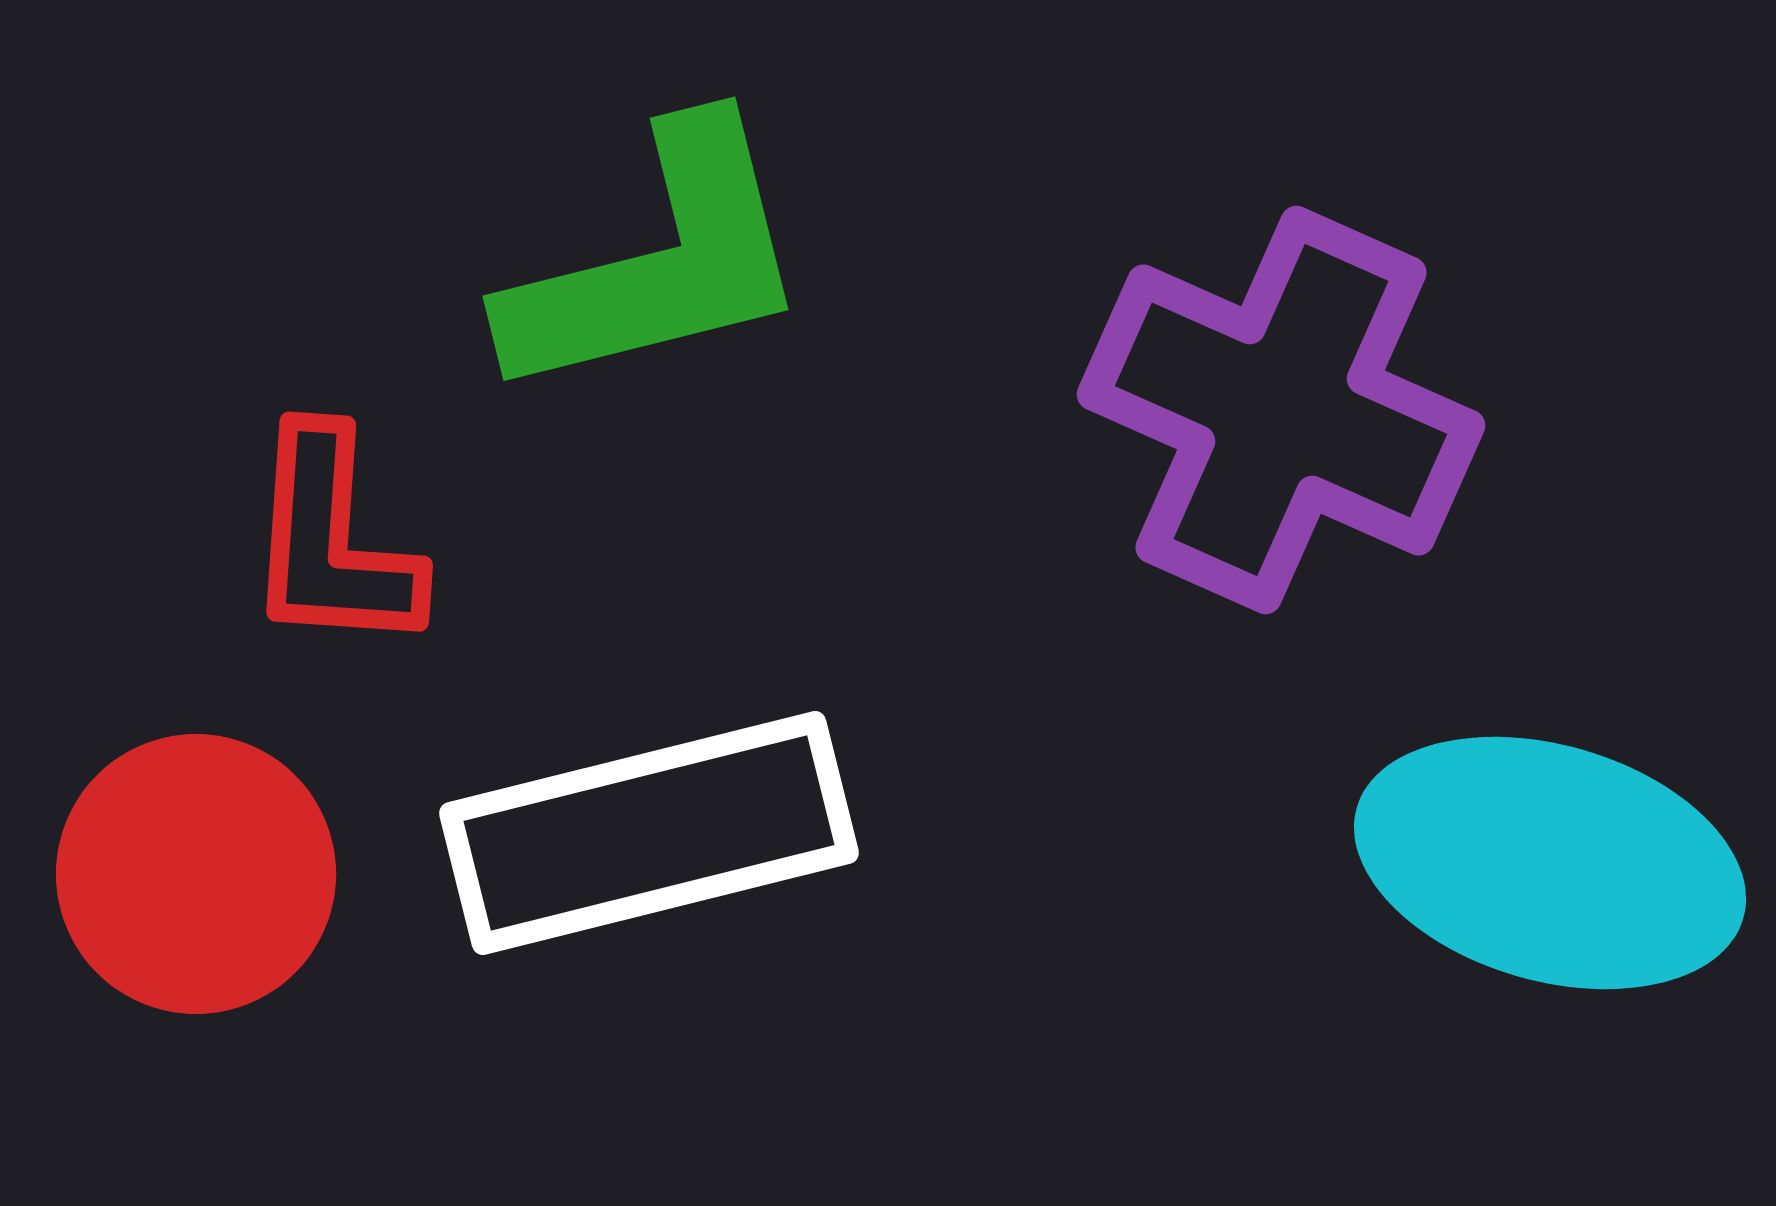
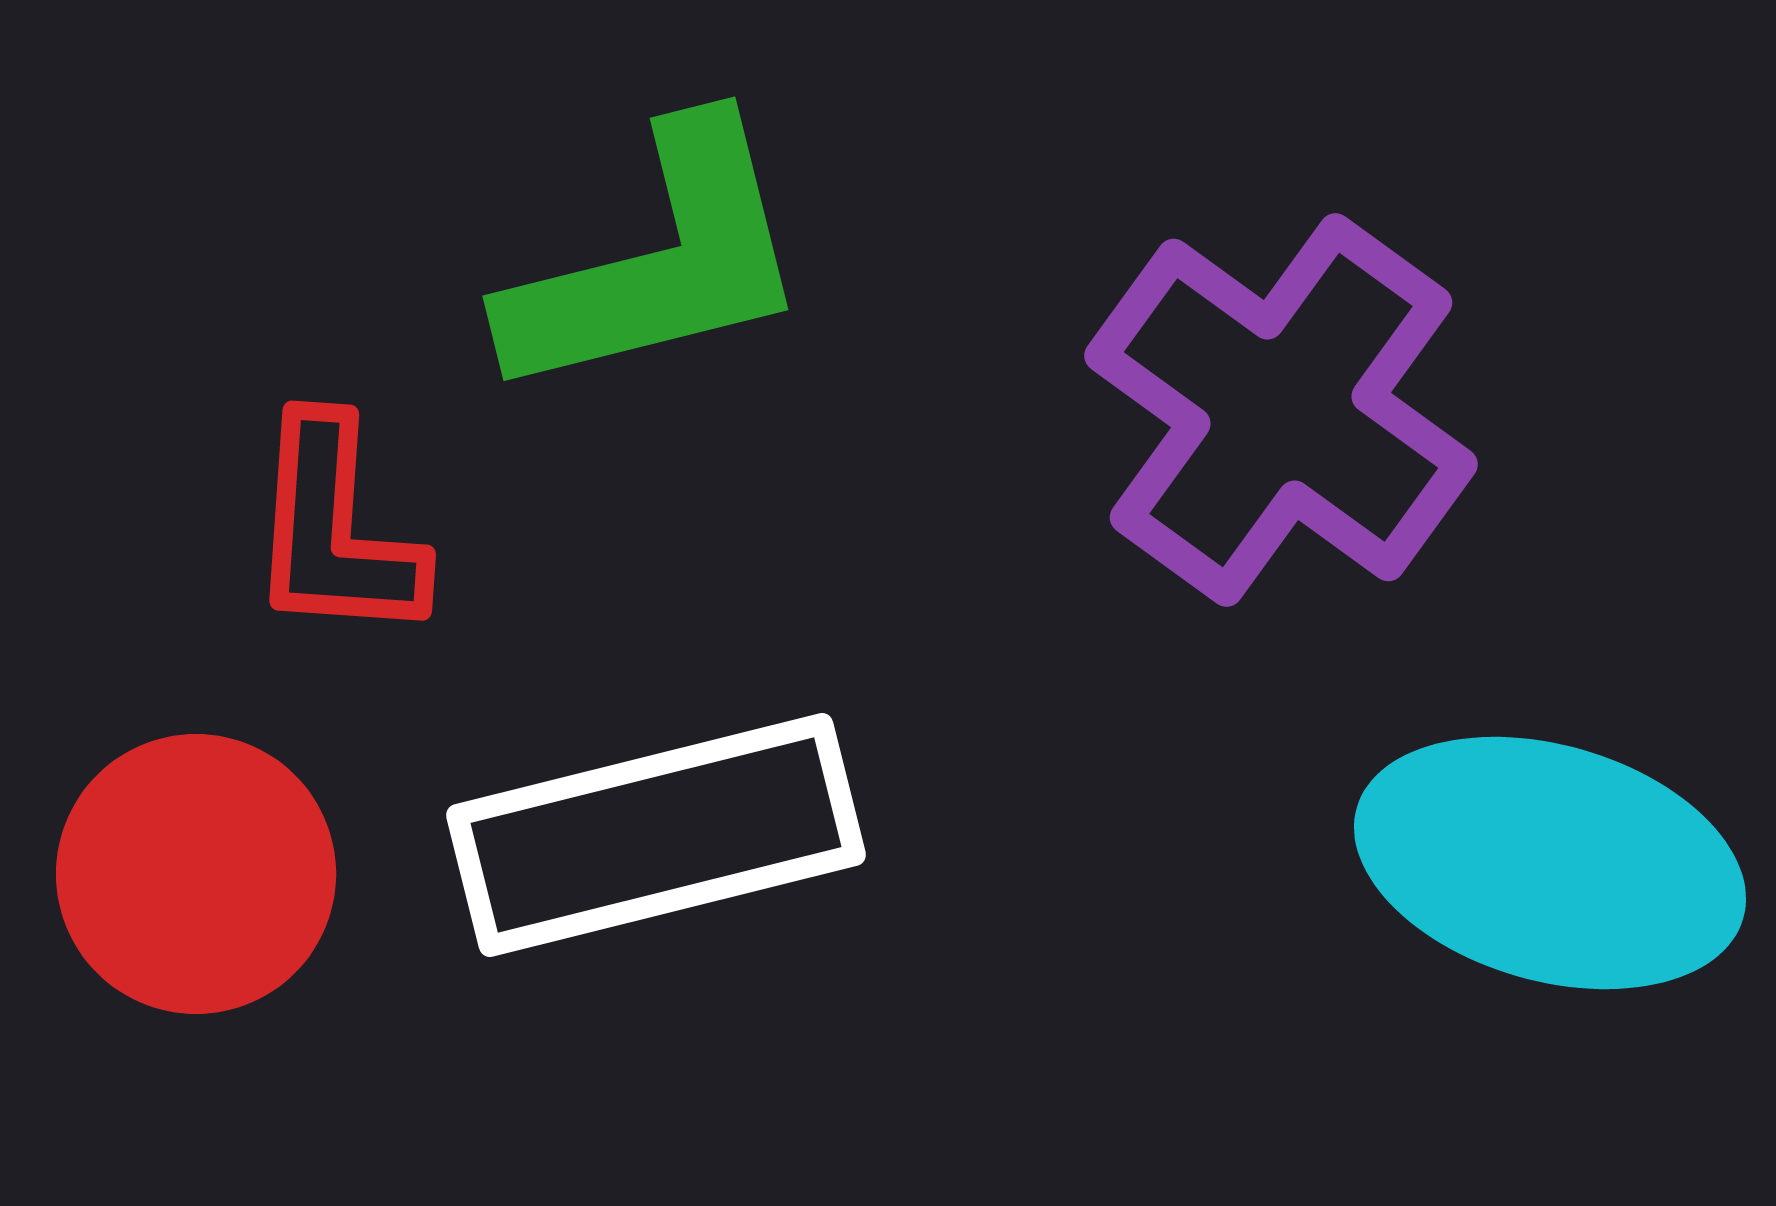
purple cross: rotated 12 degrees clockwise
red L-shape: moved 3 px right, 11 px up
white rectangle: moved 7 px right, 2 px down
